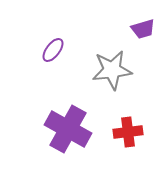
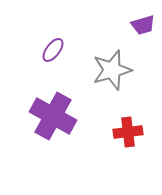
purple trapezoid: moved 4 px up
gray star: rotated 9 degrees counterclockwise
purple cross: moved 15 px left, 13 px up
